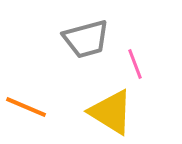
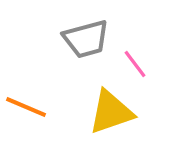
pink line: rotated 16 degrees counterclockwise
yellow triangle: rotated 51 degrees counterclockwise
